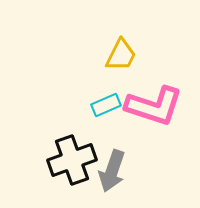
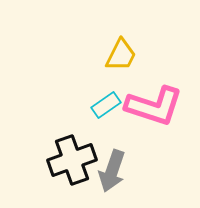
cyan rectangle: rotated 12 degrees counterclockwise
